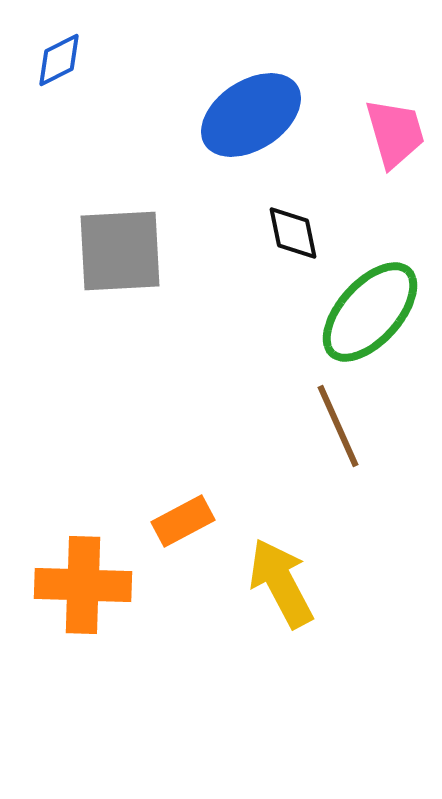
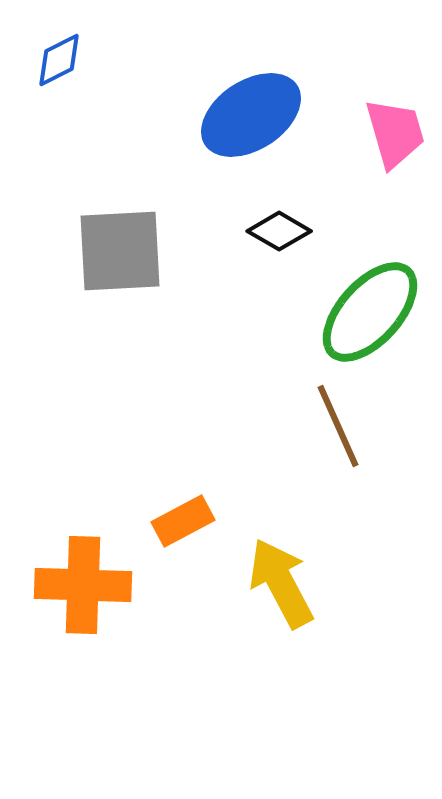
black diamond: moved 14 px left, 2 px up; rotated 48 degrees counterclockwise
